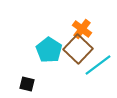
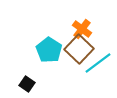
brown square: moved 1 px right
cyan line: moved 2 px up
black square: rotated 21 degrees clockwise
